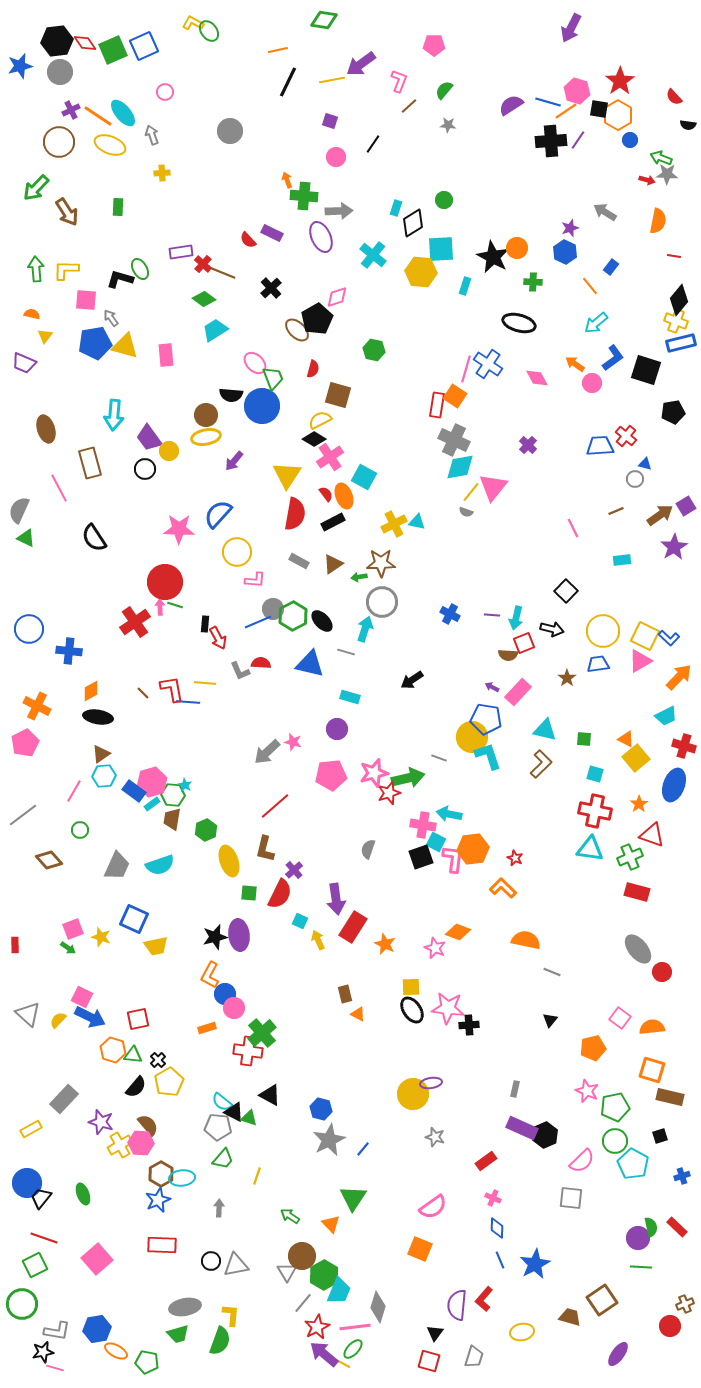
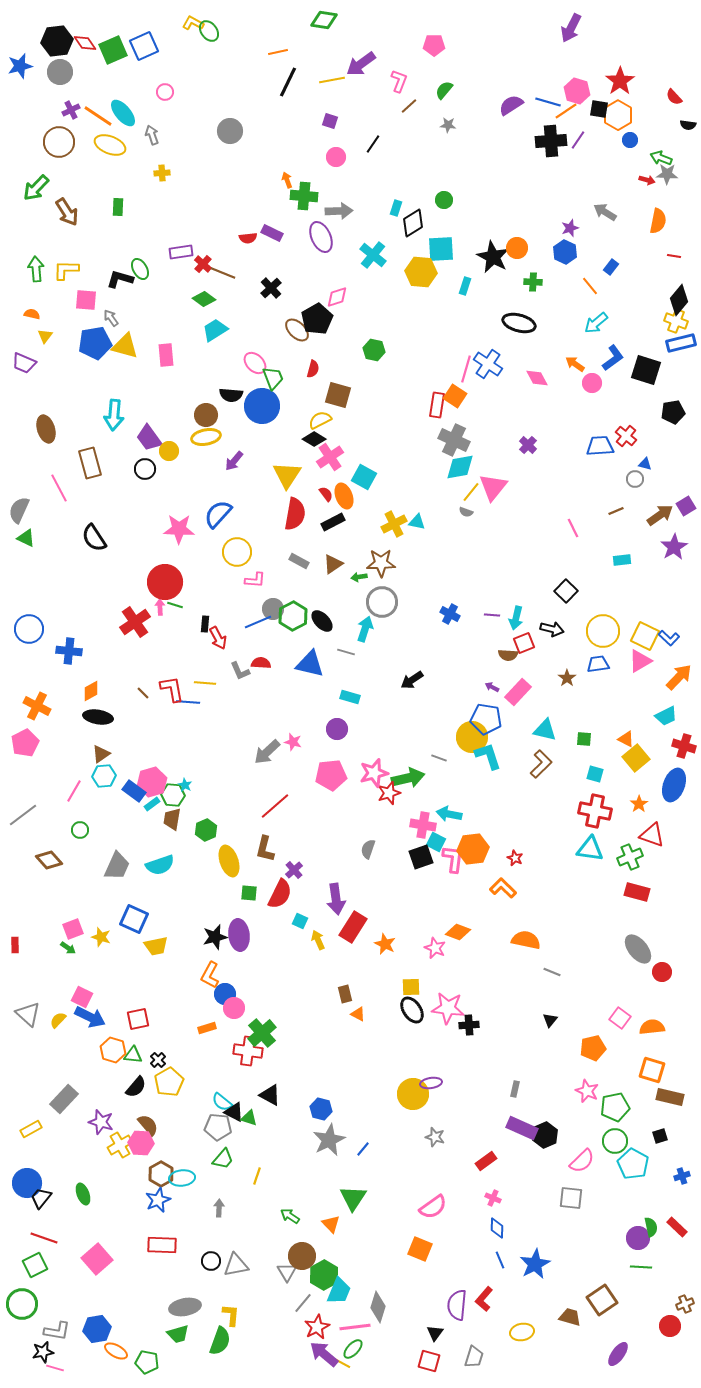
orange line at (278, 50): moved 2 px down
red semicircle at (248, 240): moved 2 px up; rotated 54 degrees counterclockwise
